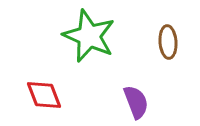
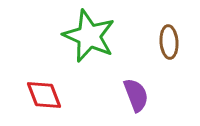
brown ellipse: moved 1 px right
purple semicircle: moved 7 px up
